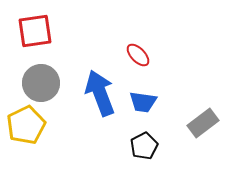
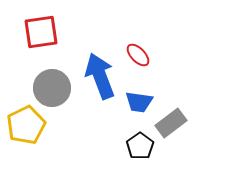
red square: moved 6 px right, 1 px down
gray circle: moved 11 px right, 5 px down
blue arrow: moved 17 px up
blue trapezoid: moved 4 px left
gray rectangle: moved 32 px left
black pentagon: moved 4 px left; rotated 8 degrees counterclockwise
